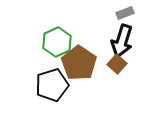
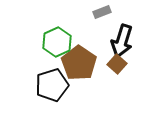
gray rectangle: moved 23 px left, 1 px up
